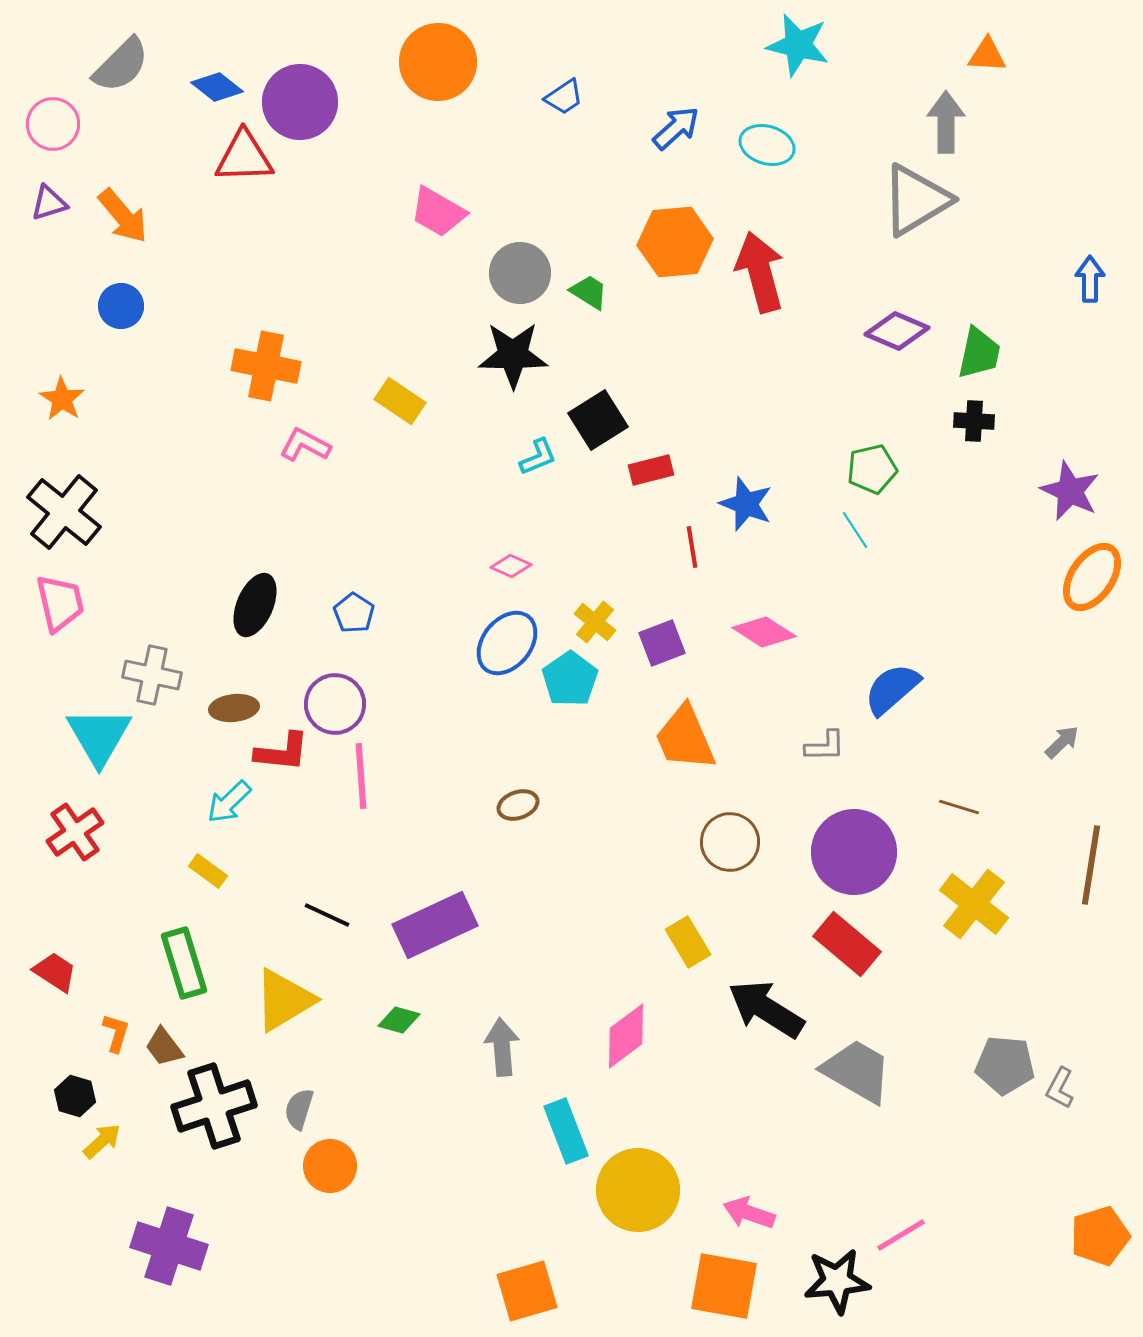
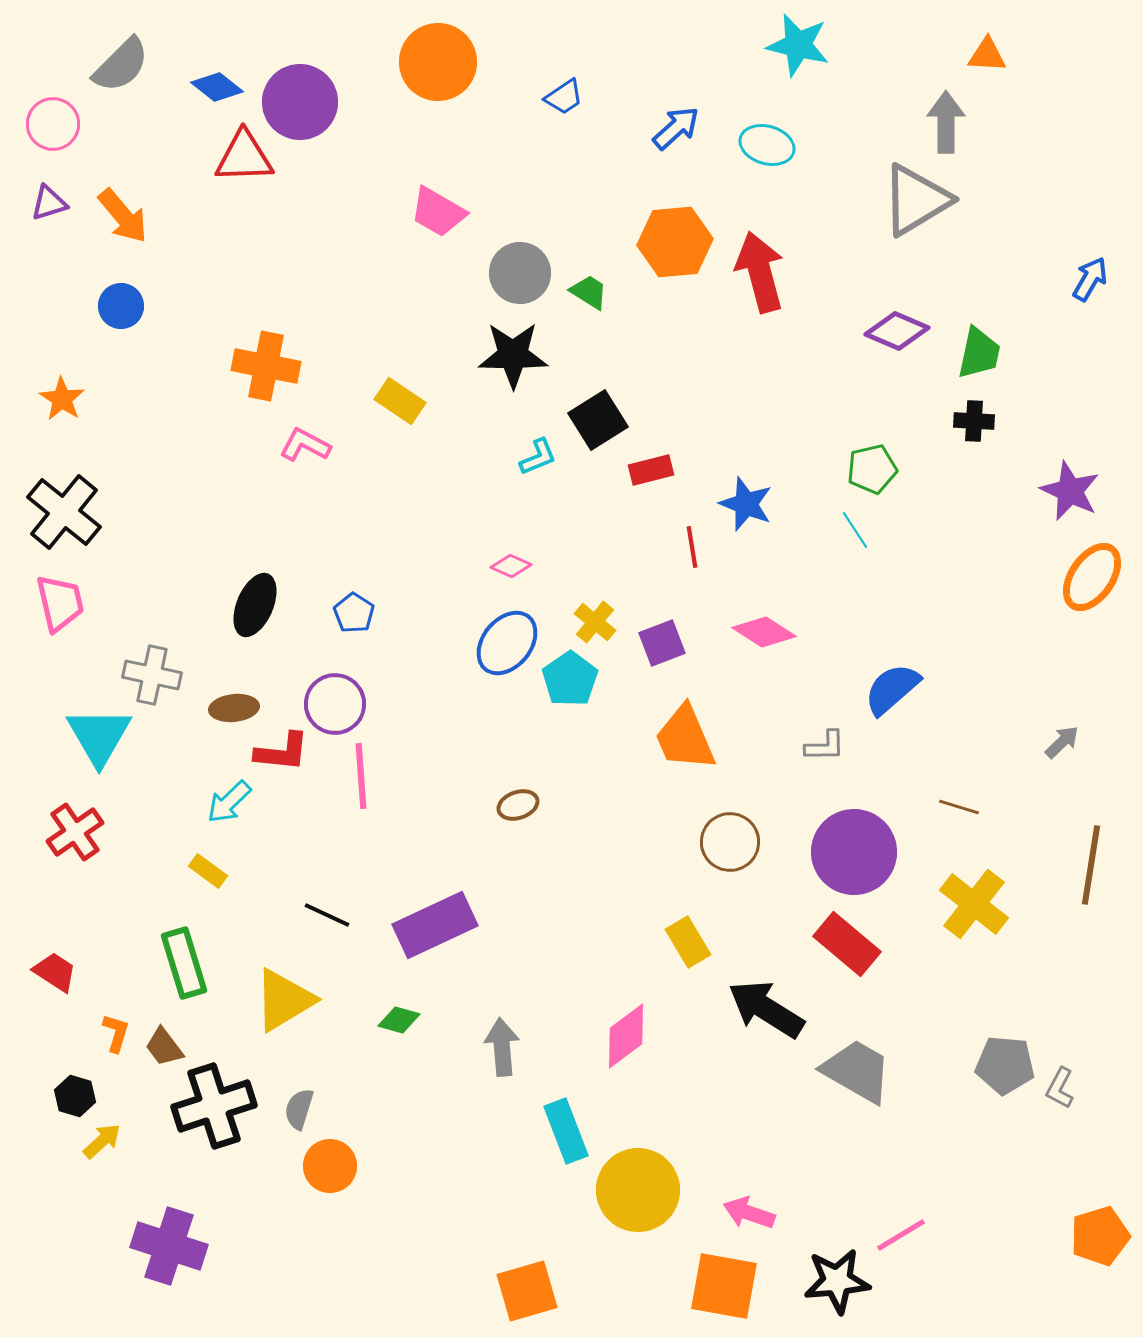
blue arrow at (1090, 279): rotated 30 degrees clockwise
